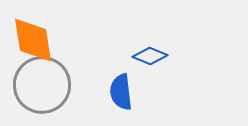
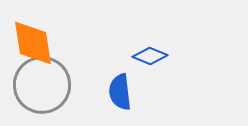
orange diamond: moved 3 px down
blue semicircle: moved 1 px left
